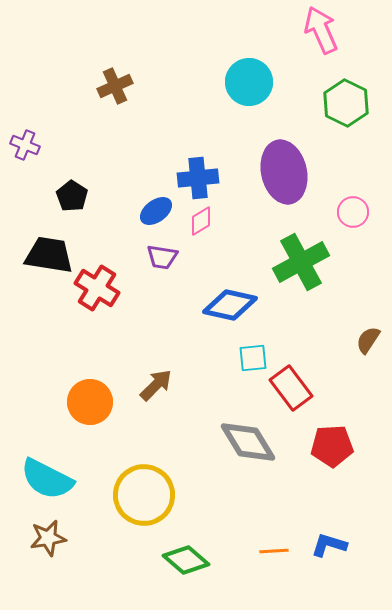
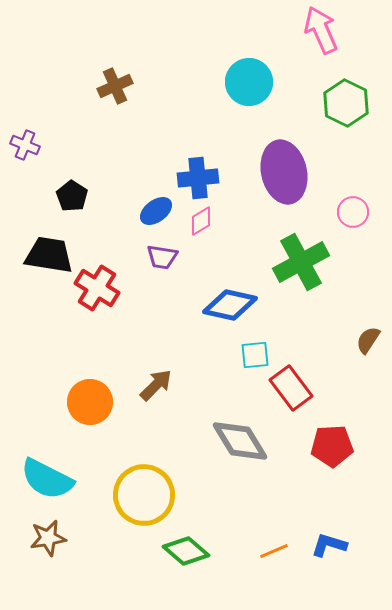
cyan square: moved 2 px right, 3 px up
gray diamond: moved 8 px left, 1 px up
orange line: rotated 20 degrees counterclockwise
green diamond: moved 9 px up
